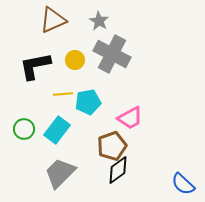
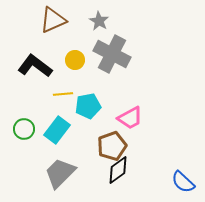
black L-shape: rotated 48 degrees clockwise
cyan pentagon: moved 4 px down
blue semicircle: moved 2 px up
